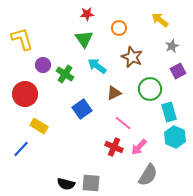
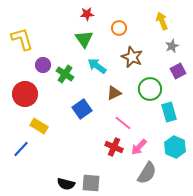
yellow arrow: moved 2 px right, 1 px down; rotated 30 degrees clockwise
cyan hexagon: moved 10 px down
gray semicircle: moved 1 px left, 2 px up
